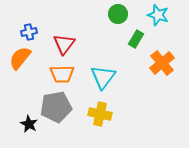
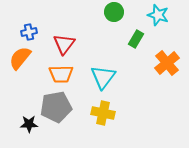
green circle: moved 4 px left, 2 px up
orange cross: moved 5 px right
orange trapezoid: moved 1 px left
yellow cross: moved 3 px right, 1 px up
black star: rotated 30 degrees counterclockwise
